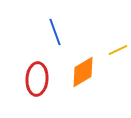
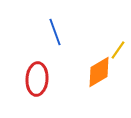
yellow line: rotated 30 degrees counterclockwise
orange diamond: moved 16 px right
